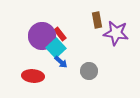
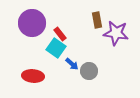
purple circle: moved 10 px left, 13 px up
cyan square: rotated 12 degrees counterclockwise
blue arrow: moved 11 px right, 2 px down
